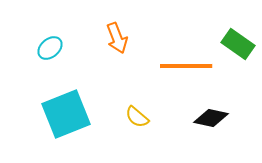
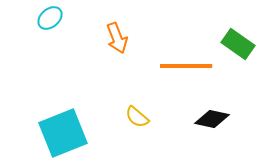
cyan ellipse: moved 30 px up
cyan square: moved 3 px left, 19 px down
black diamond: moved 1 px right, 1 px down
